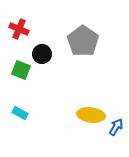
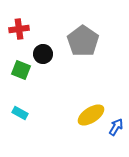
red cross: rotated 30 degrees counterclockwise
black circle: moved 1 px right
yellow ellipse: rotated 40 degrees counterclockwise
